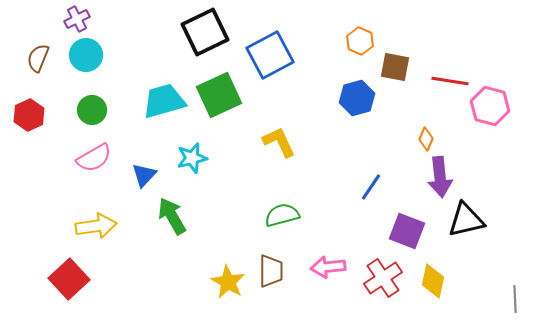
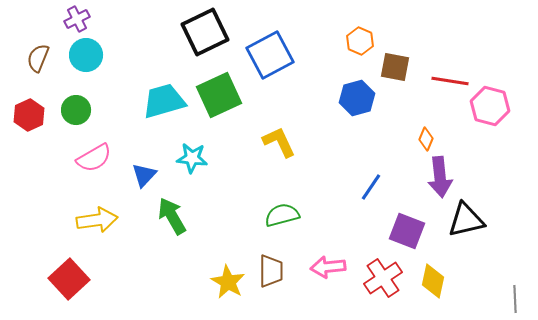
green circle: moved 16 px left
cyan star: rotated 20 degrees clockwise
yellow arrow: moved 1 px right, 6 px up
